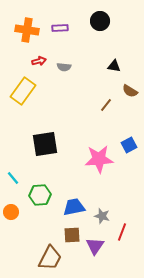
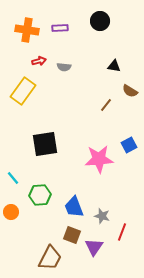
blue trapezoid: rotated 100 degrees counterclockwise
brown square: rotated 24 degrees clockwise
purple triangle: moved 1 px left, 1 px down
